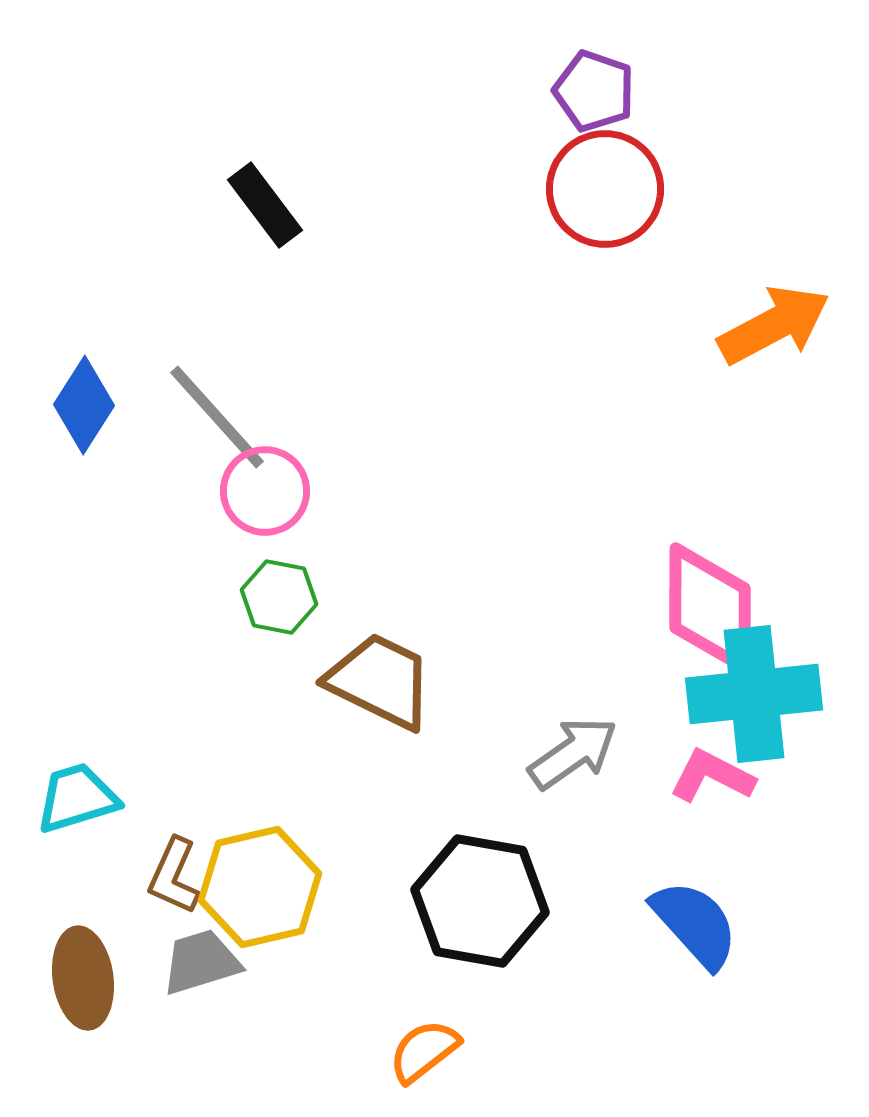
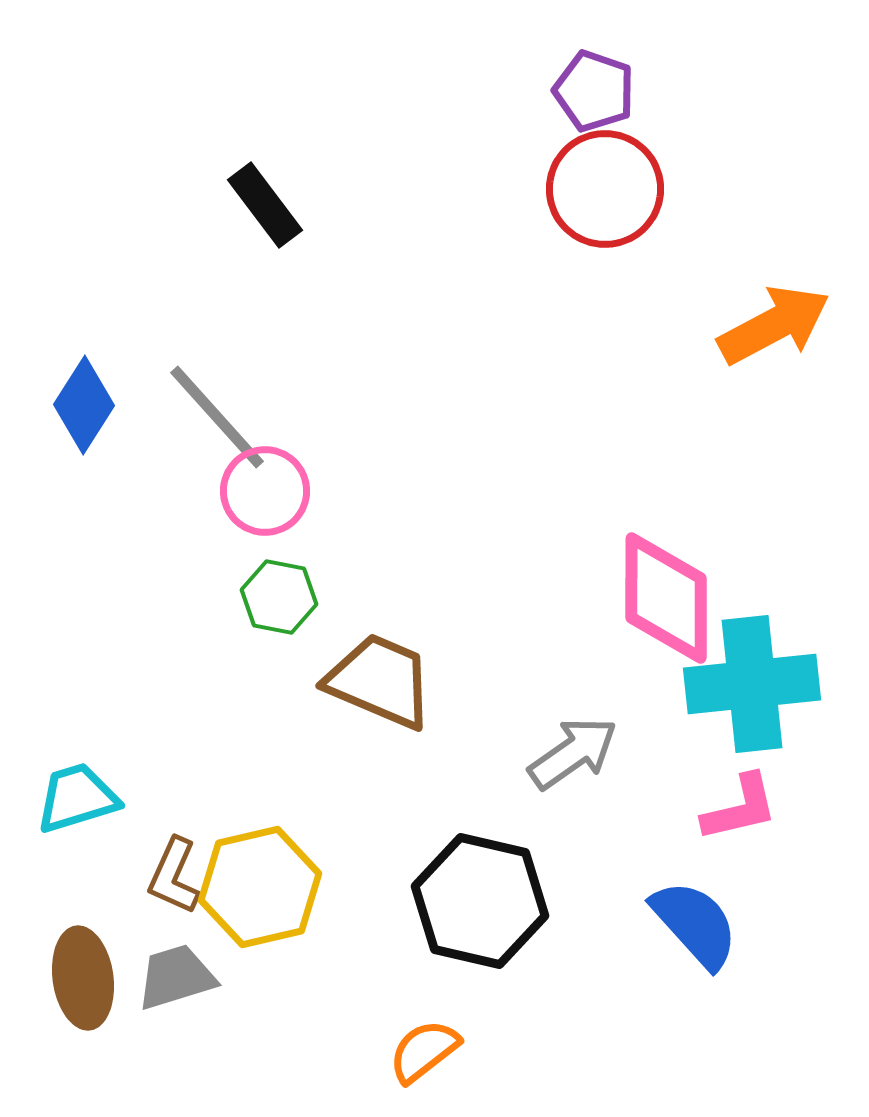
pink diamond: moved 44 px left, 10 px up
brown trapezoid: rotated 3 degrees counterclockwise
cyan cross: moved 2 px left, 10 px up
pink L-shape: moved 28 px right, 32 px down; rotated 140 degrees clockwise
black hexagon: rotated 3 degrees clockwise
gray trapezoid: moved 25 px left, 15 px down
